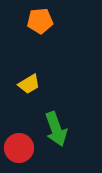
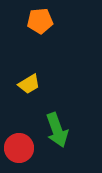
green arrow: moved 1 px right, 1 px down
